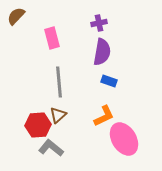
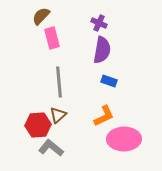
brown semicircle: moved 25 px right
purple cross: rotated 35 degrees clockwise
purple semicircle: moved 2 px up
pink ellipse: rotated 60 degrees counterclockwise
